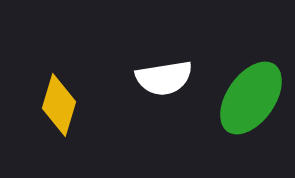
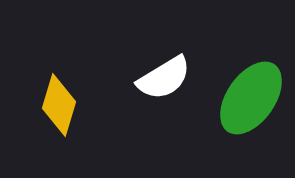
white semicircle: rotated 22 degrees counterclockwise
